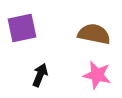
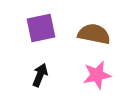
purple square: moved 19 px right
pink star: rotated 24 degrees counterclockwise
